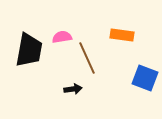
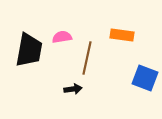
brown line: rotated 36 degrees clockwise
